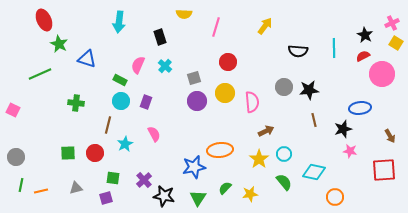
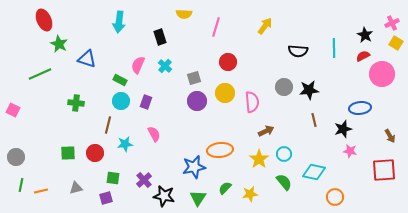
cyan star at (125, 144): rotated 21 degrees clockwise
